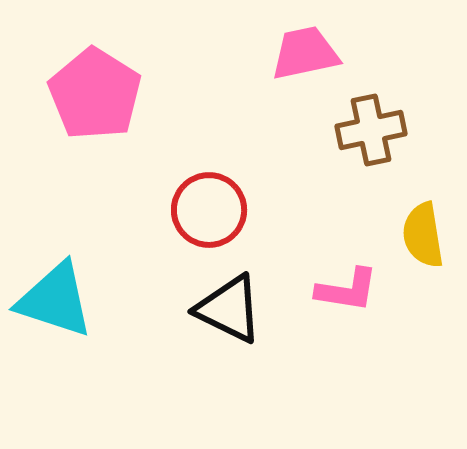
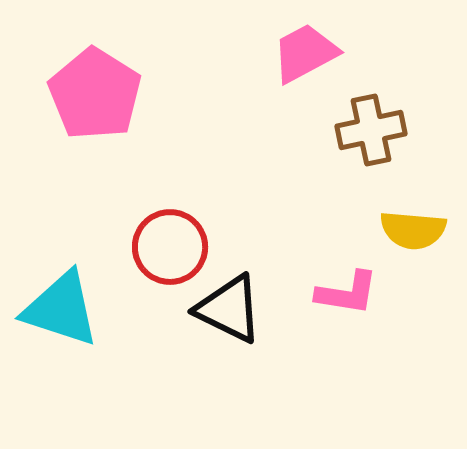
pink trapezoid: rotated 16 degrees counterclockwise
red circle: moved 39 px left, 37 px down
yellow semicircle: moved 10 px left, 5 px up; rotated 76 degrees counterclockwise
pink L-shape: moved 3 px down
cyan triangle: moved 6 px right, 9 px down
